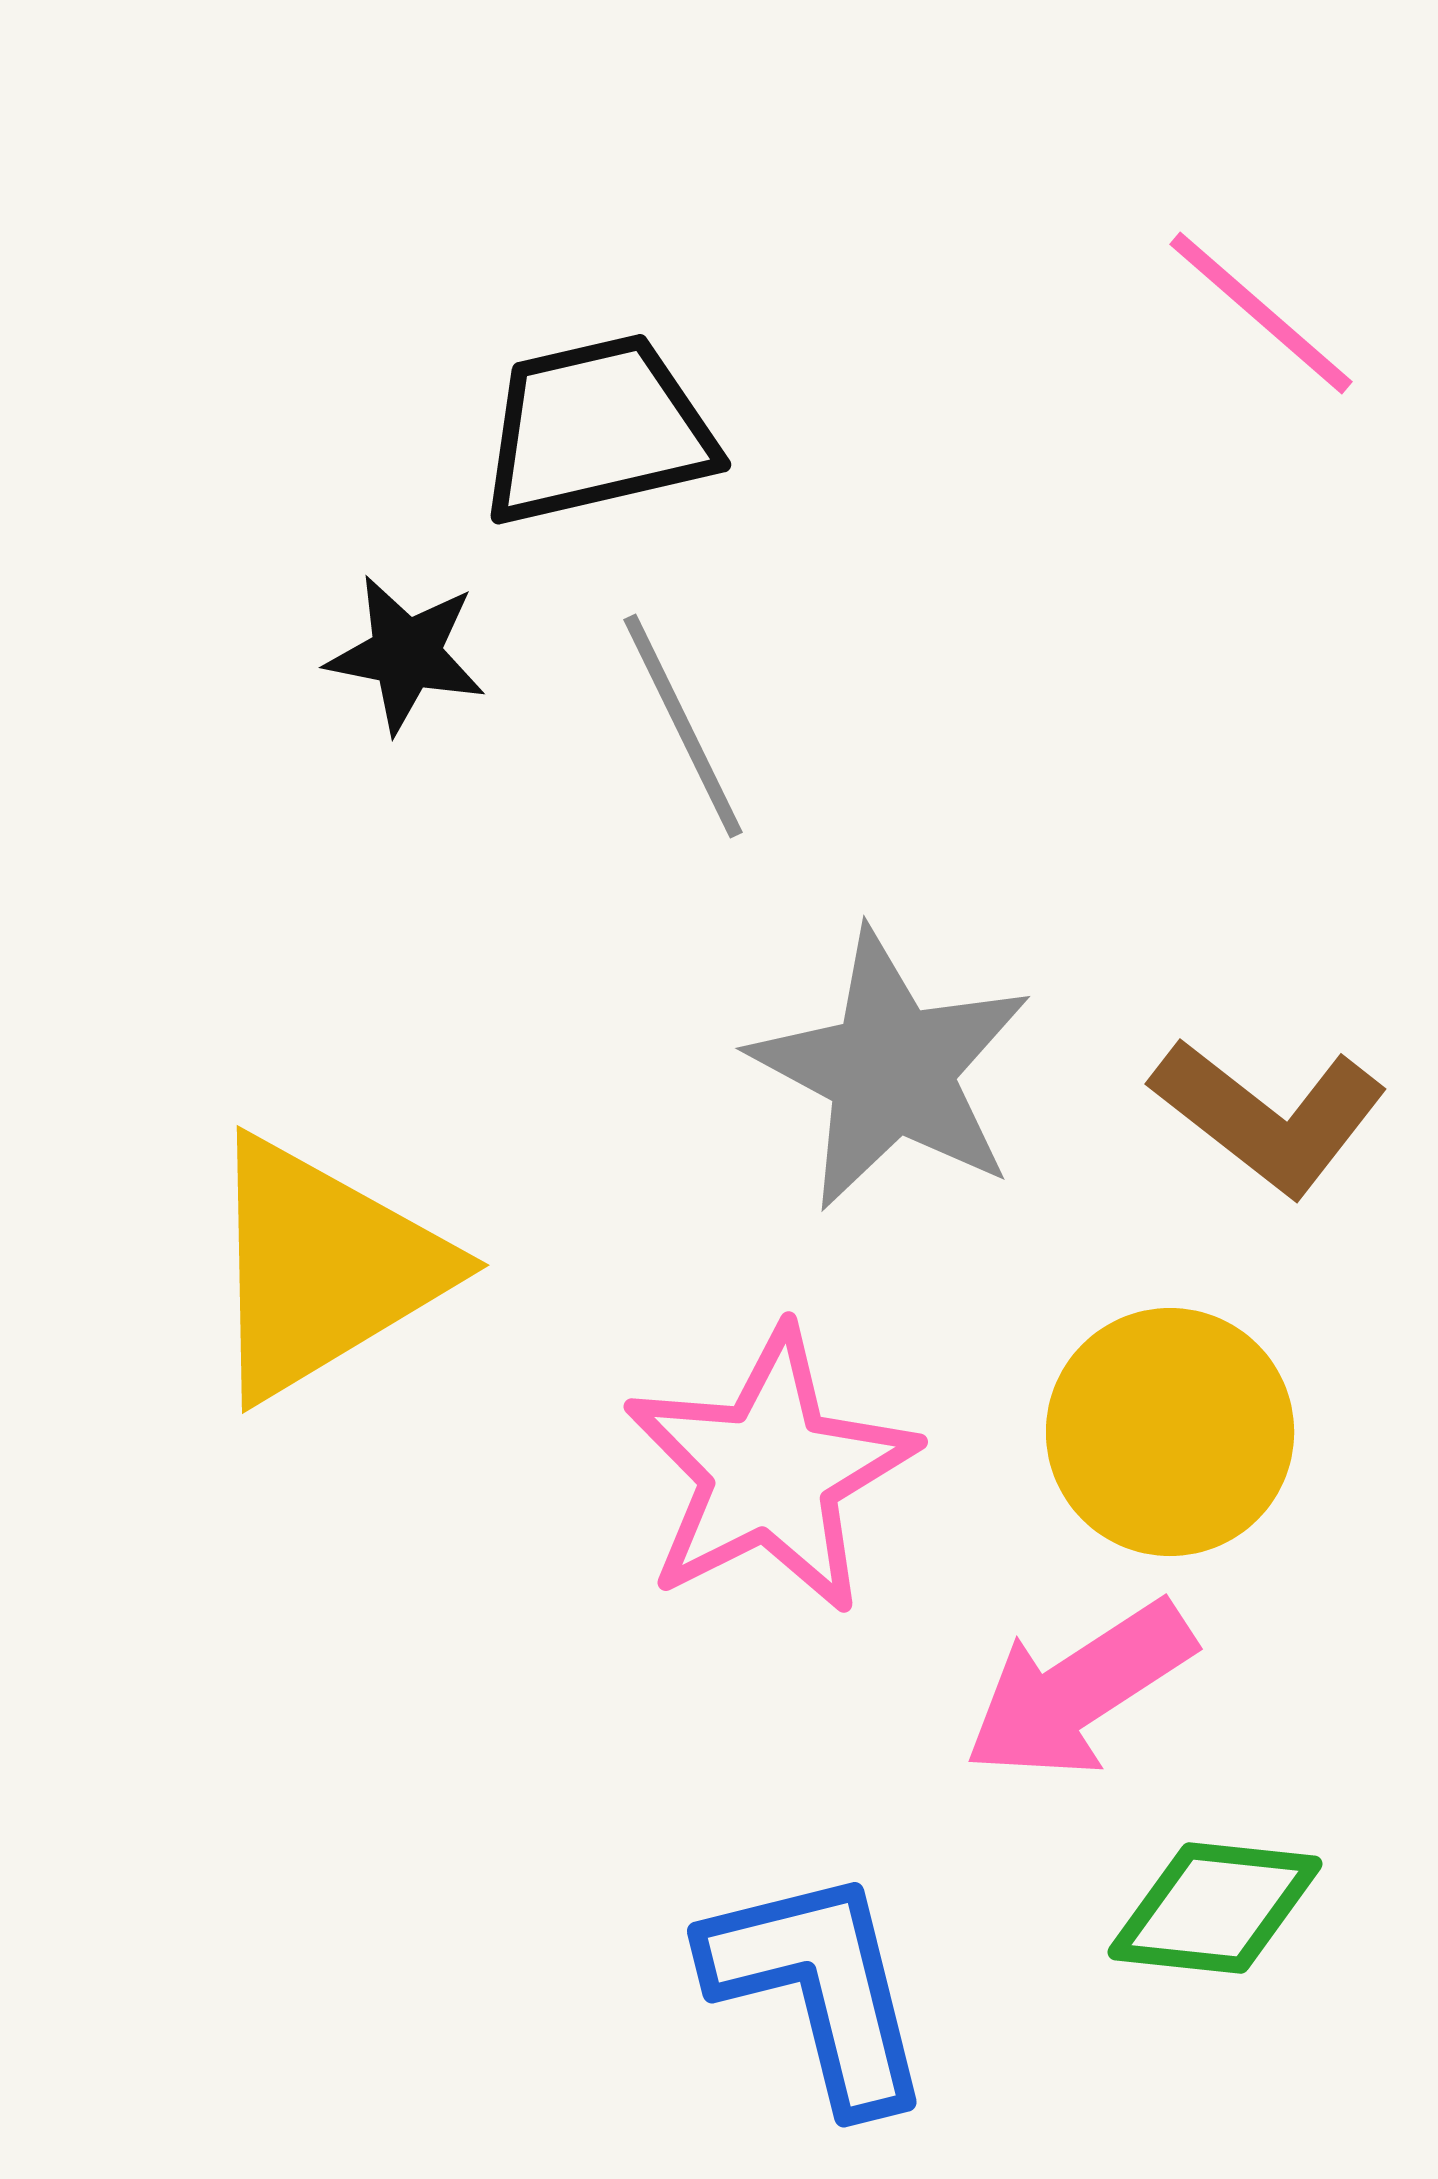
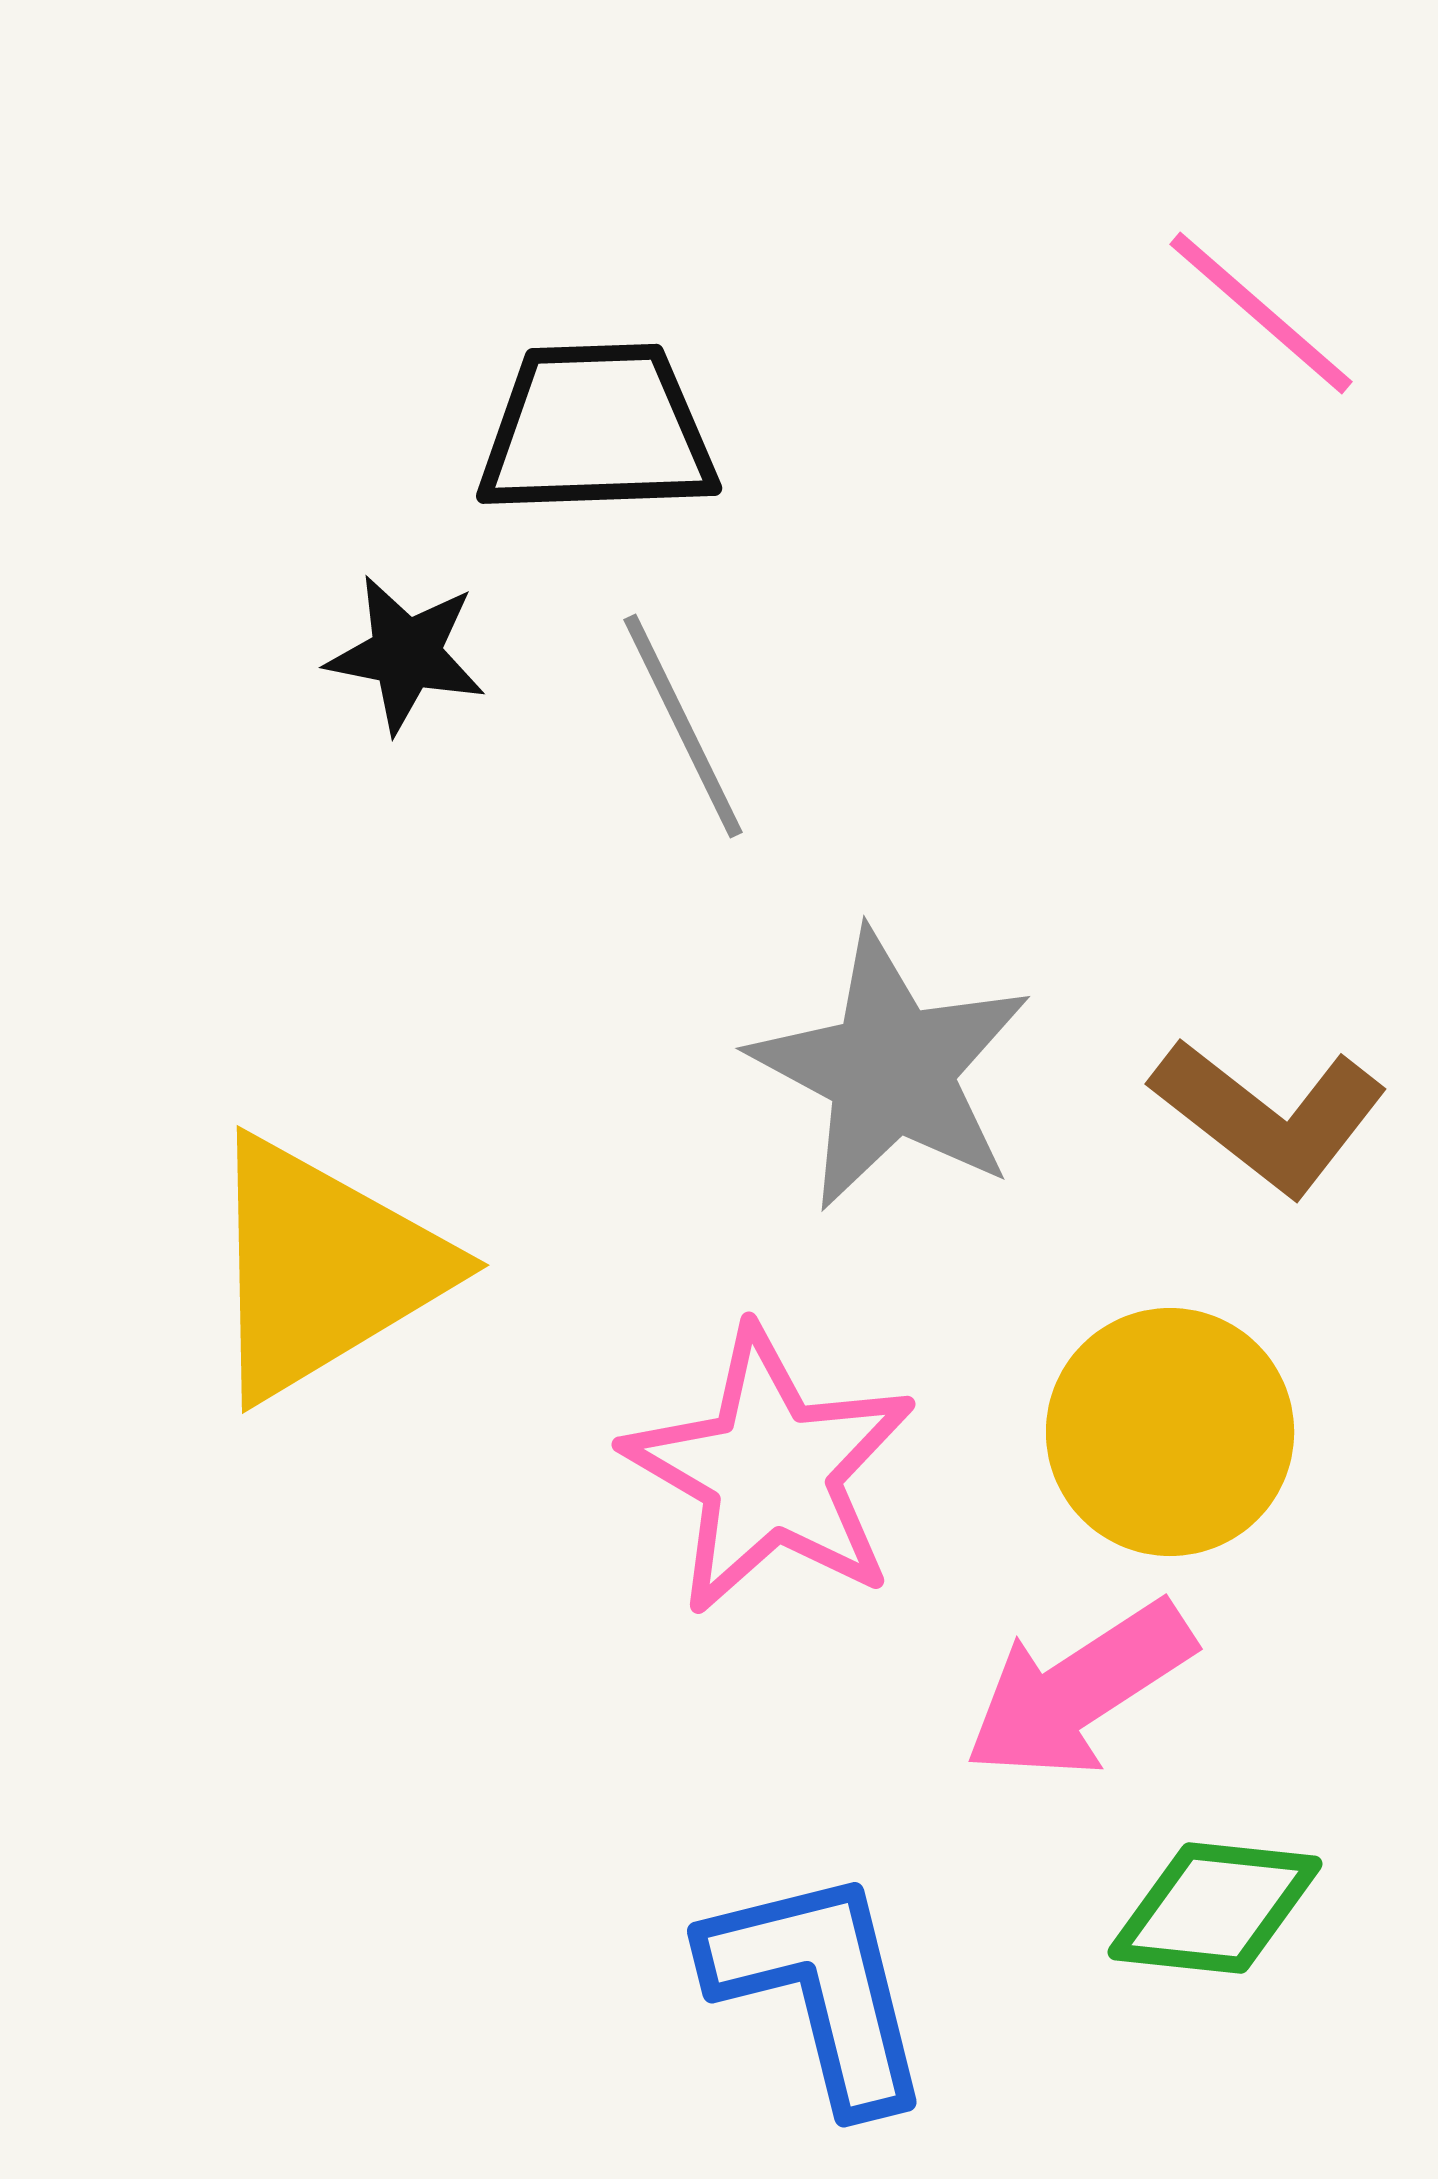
black trapezoid: rotated 11 degrees clockwise
pink star: rotated 15 degrees counterclockwise
